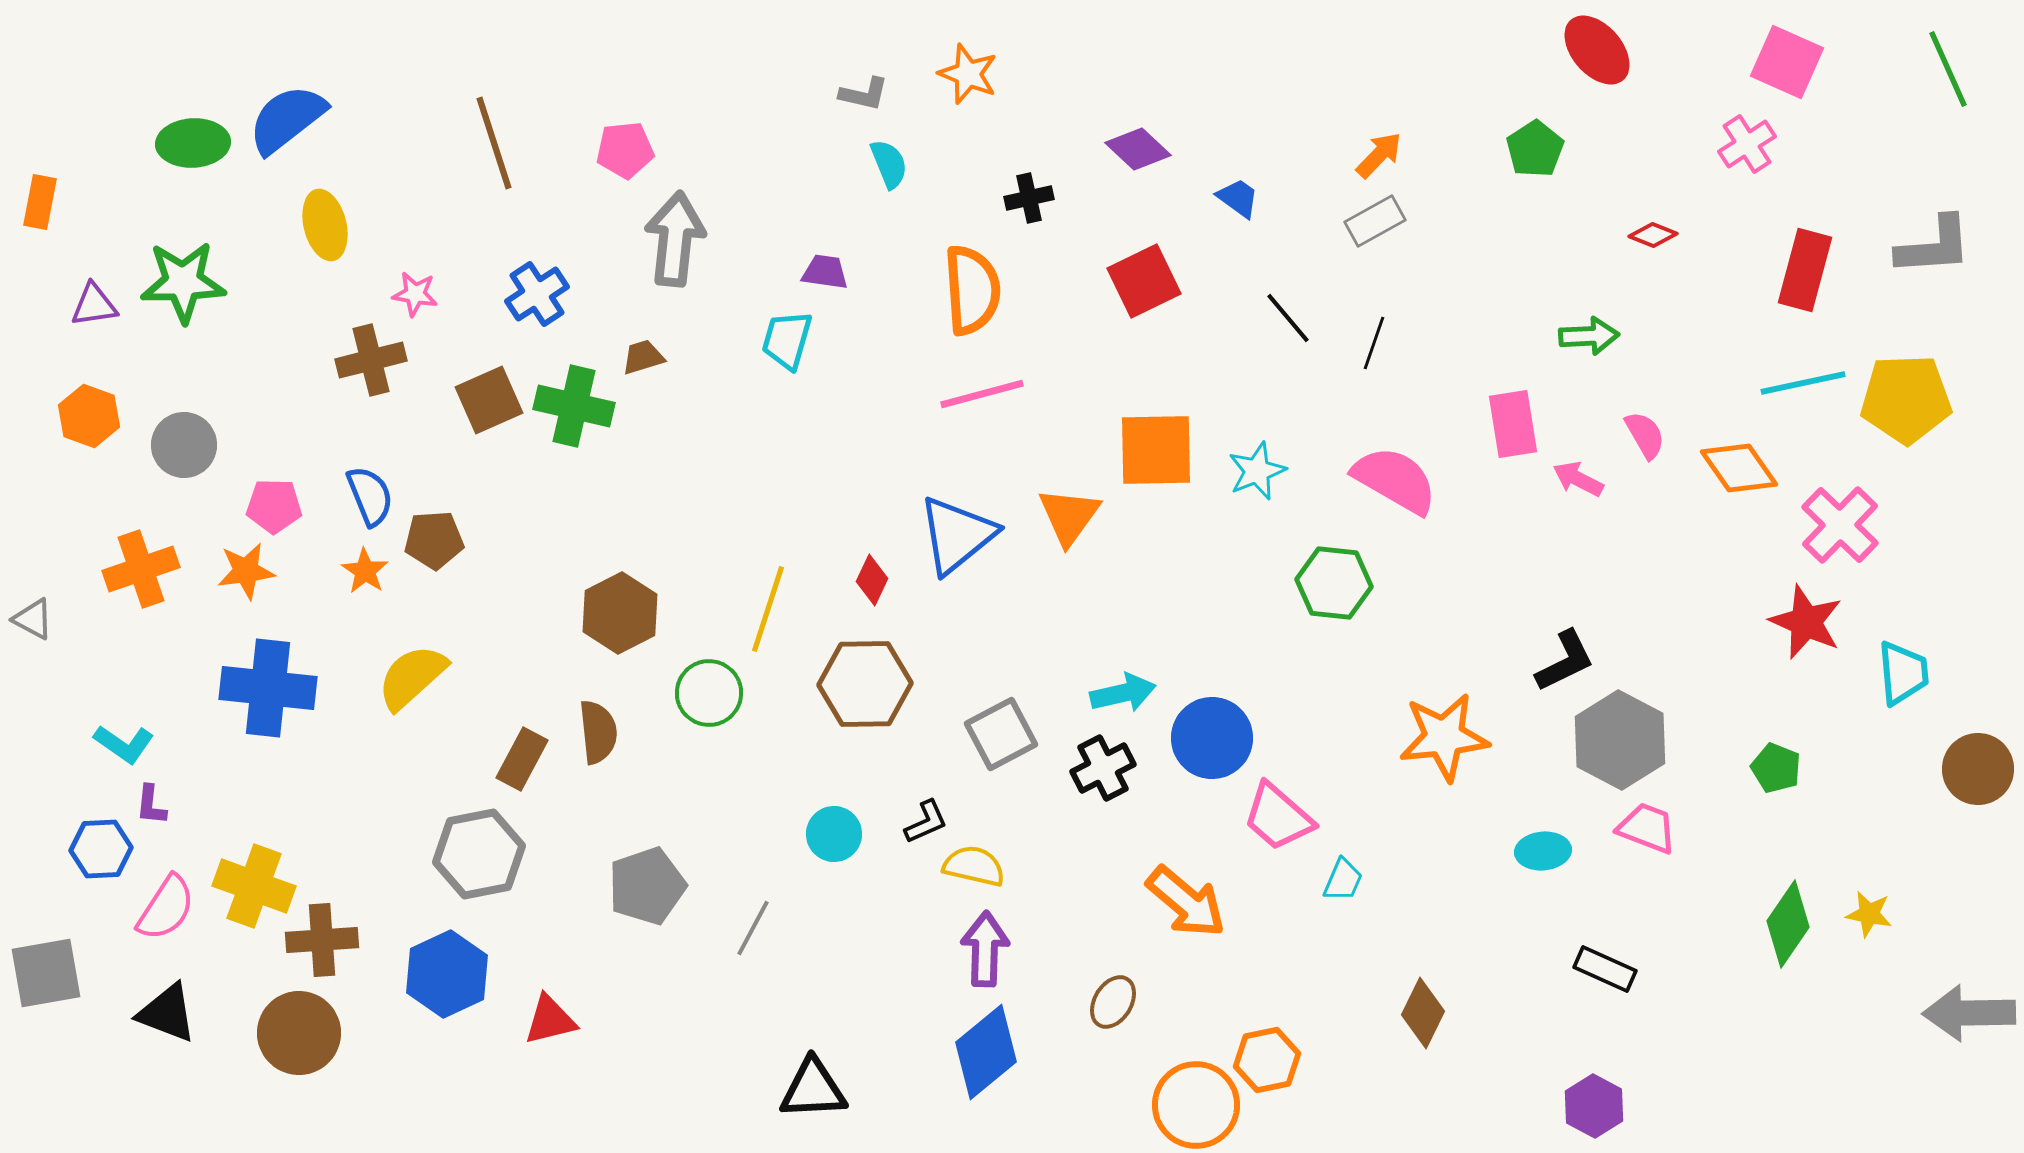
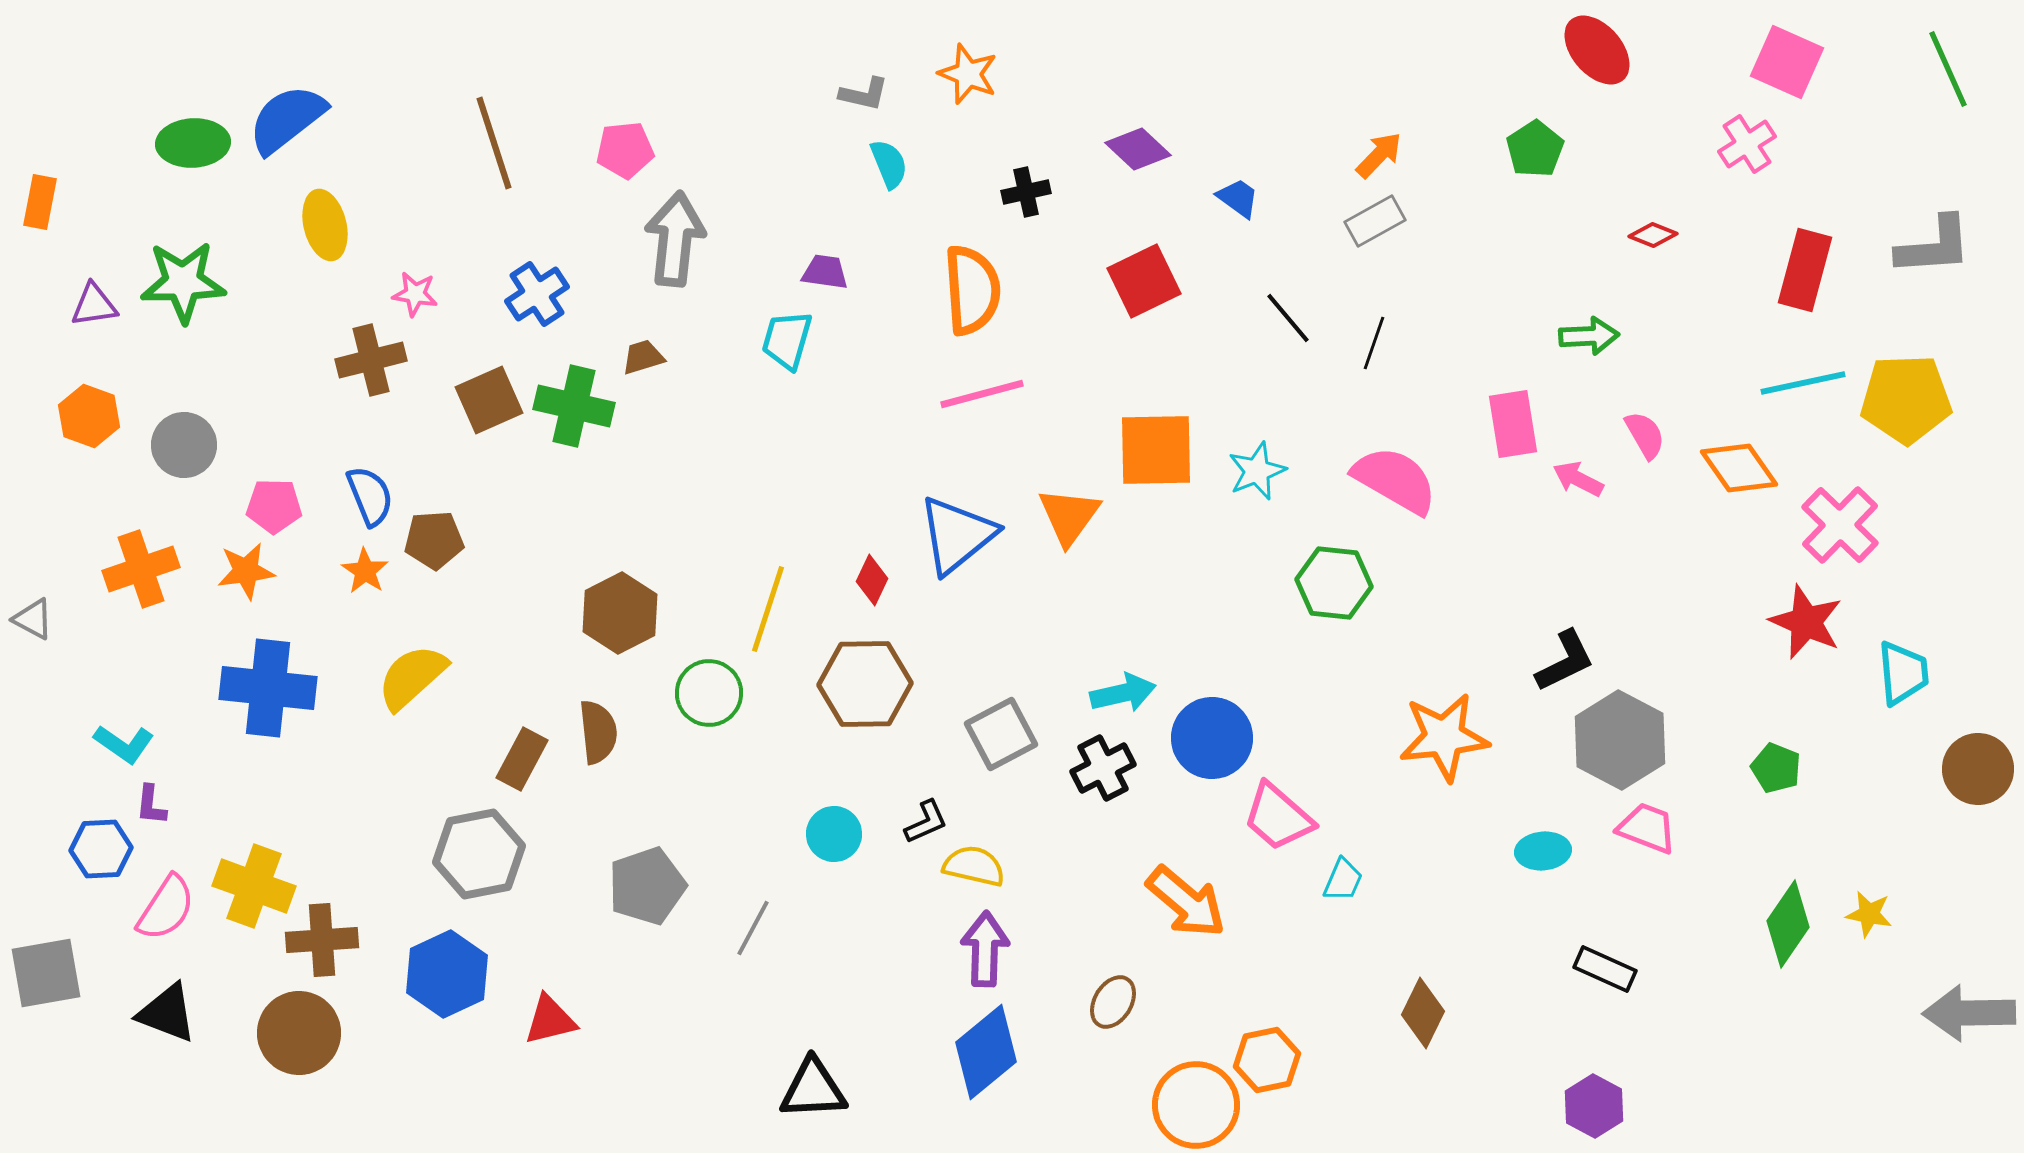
black cross at (1029, 198): moved 3 px left, 6 px up
